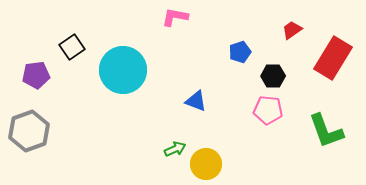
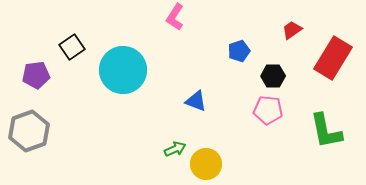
pink L-shape: rotated 68 degrees counterclockwise
blue pentagon: moved 1 px left, 1 px up
green L-shape: rotated 9 degrees clockwise
